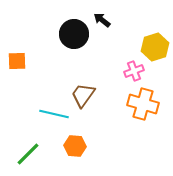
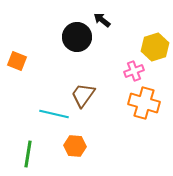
black circle: moved 3 px right, 3 px down
orange square: rotated 24 degrees clockwise
orange cross: moved 1 px right, 1 px up
green line: rotated 36 degrees counterclockwise
